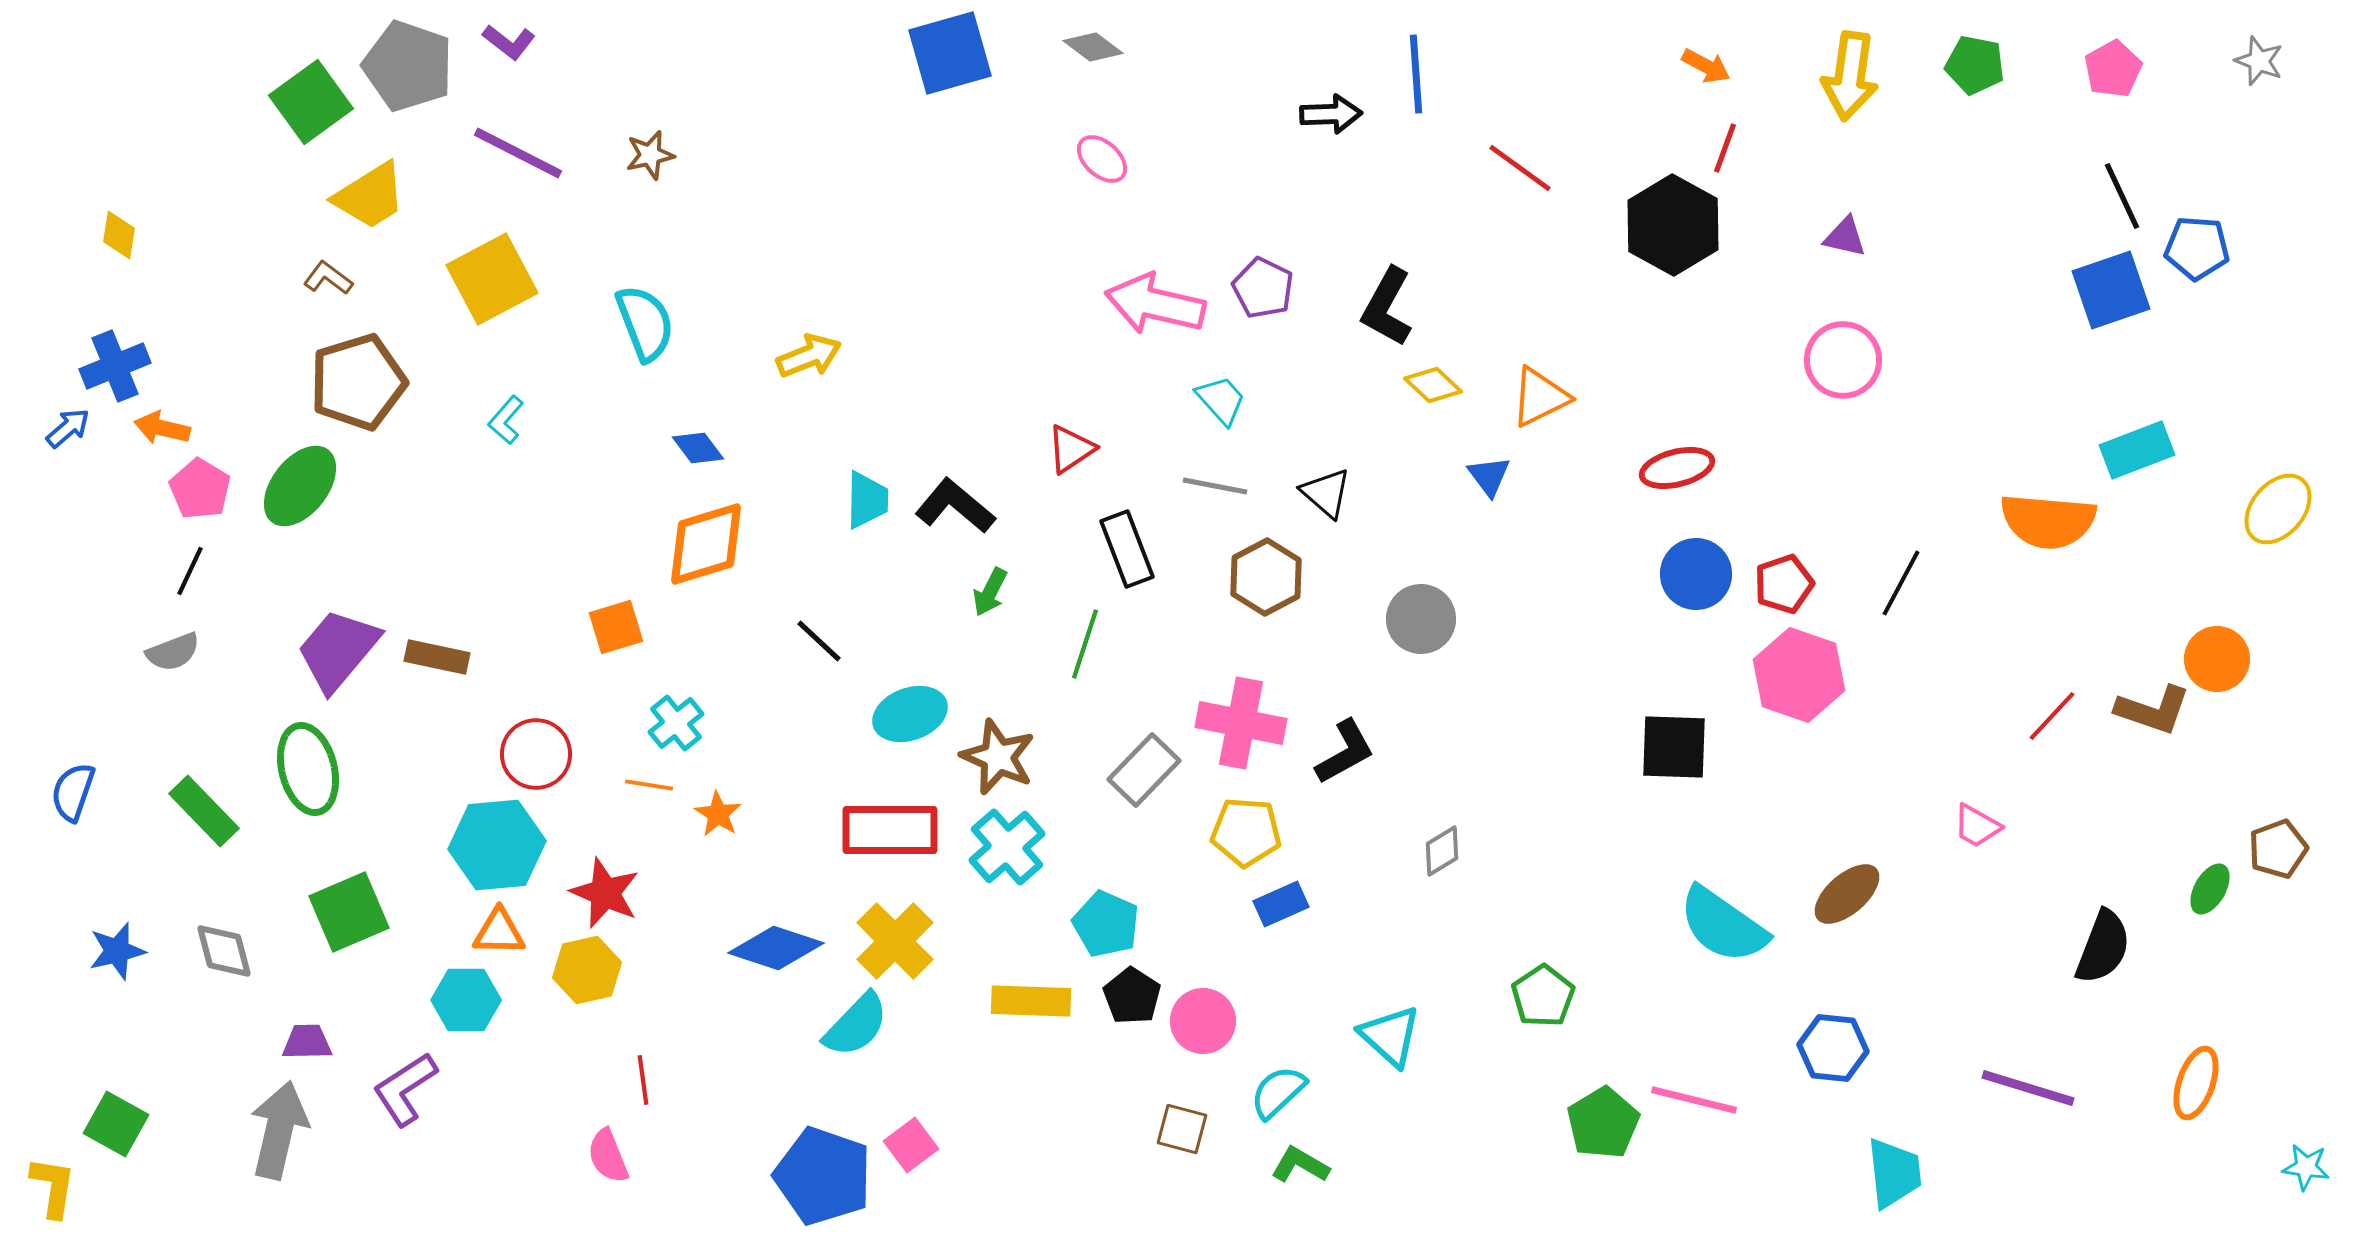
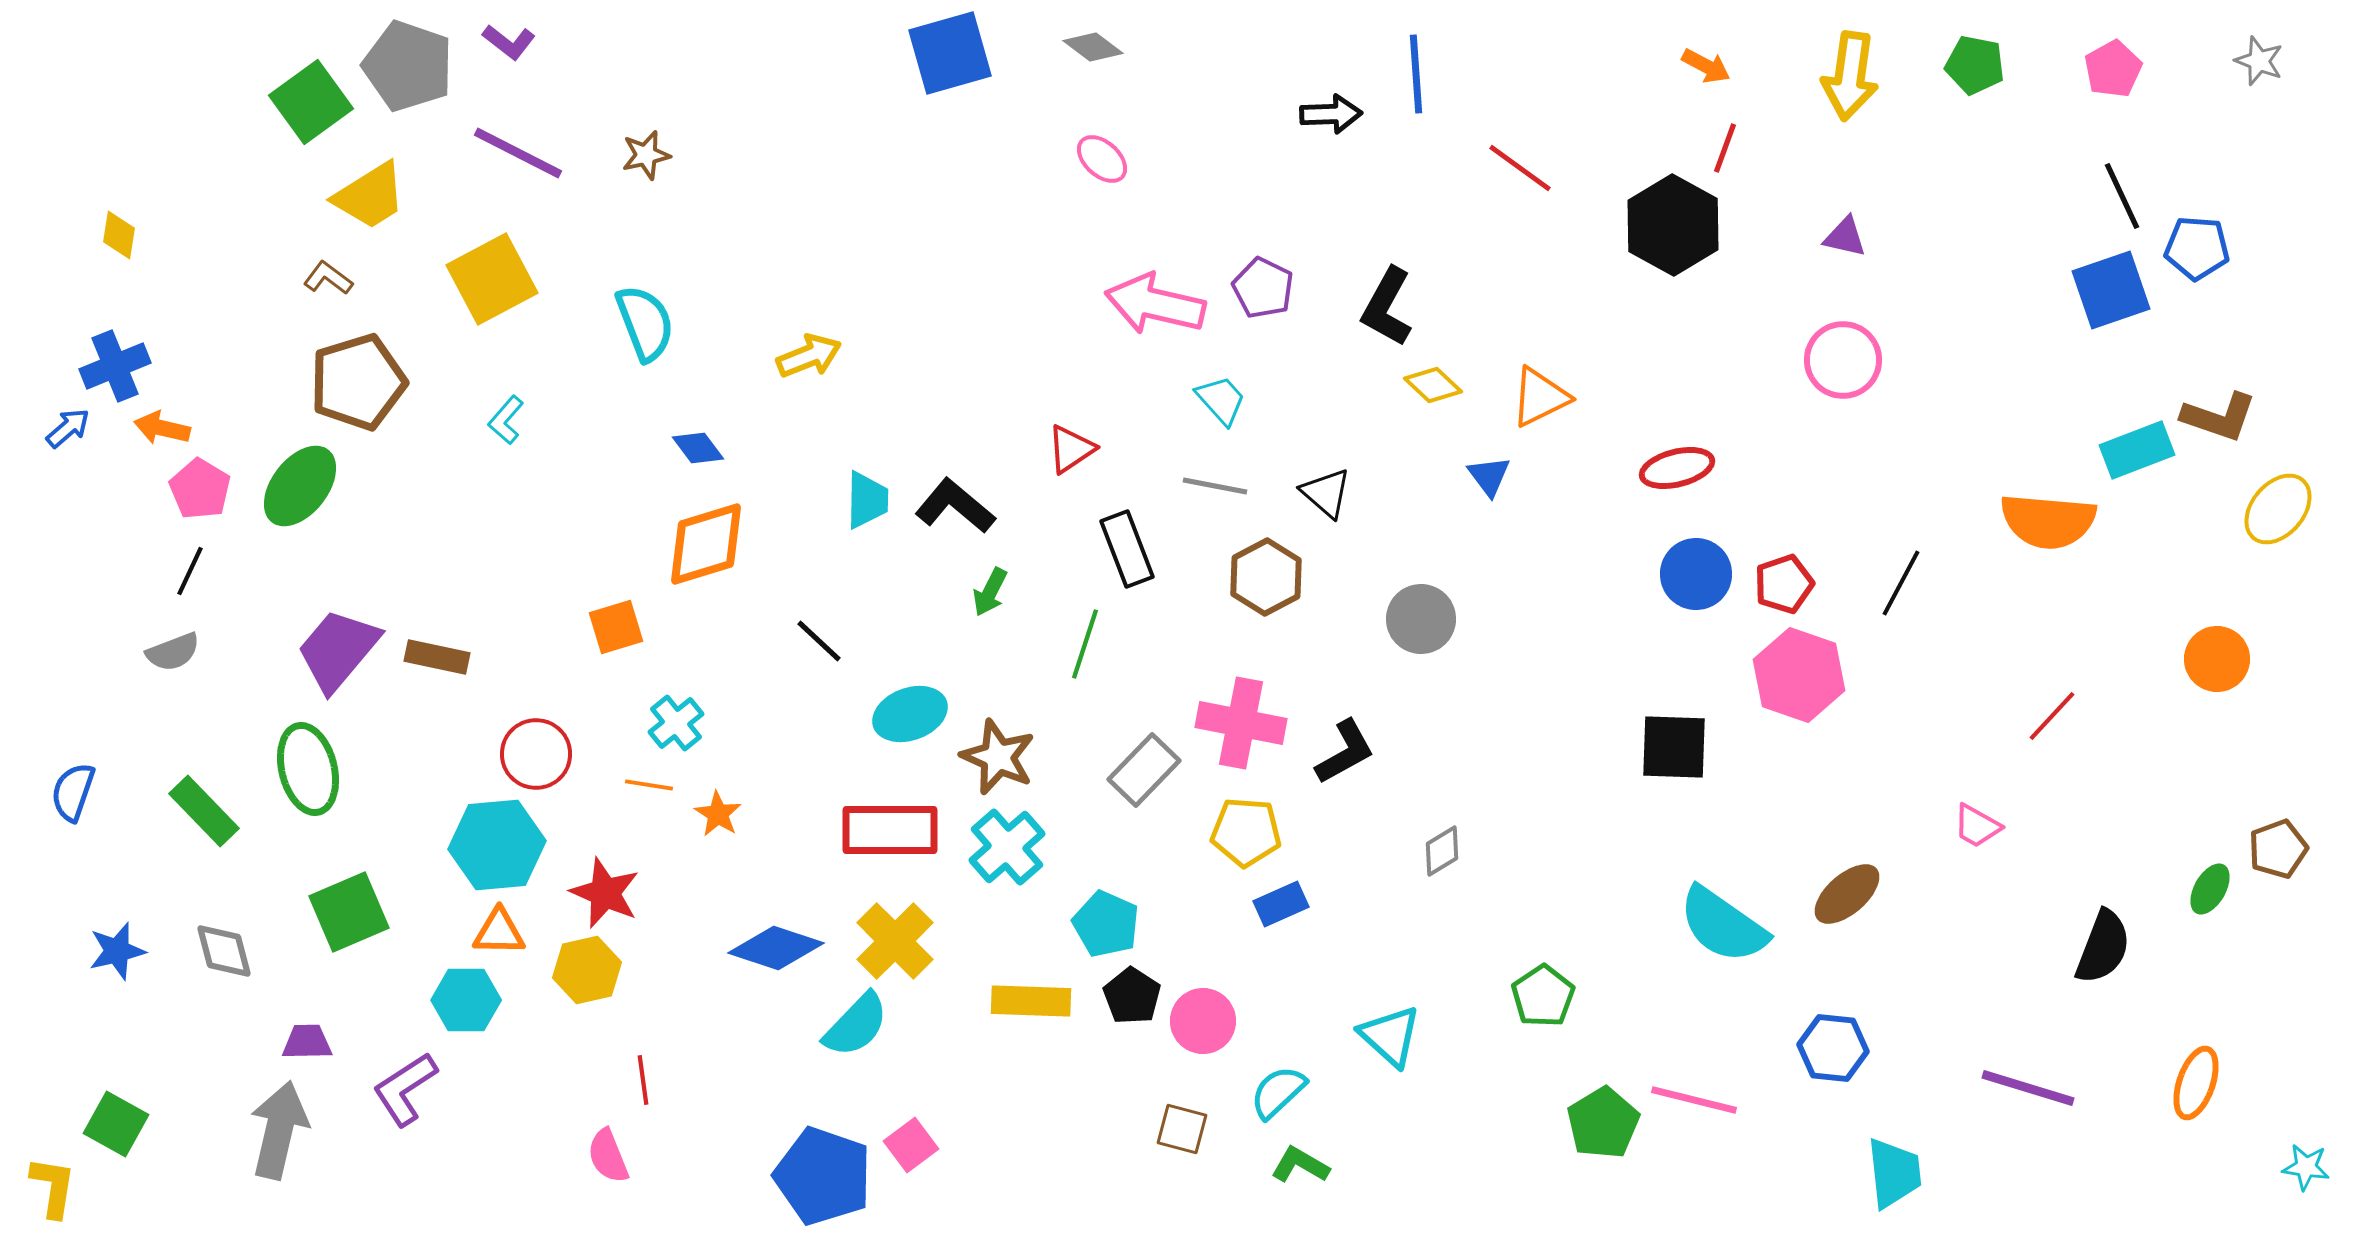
brown star at (650, 155): moved 4 px left
brown L-shape at (2153, 710): moved 66 px right, 293 px up
